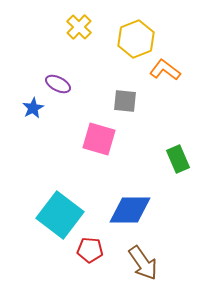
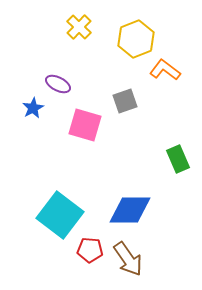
gray square: rotated 25 degrees counterclockwise
pink square: moved 14 px left, 14 px up
brown arrow: moved 15 px left, 4 px up
